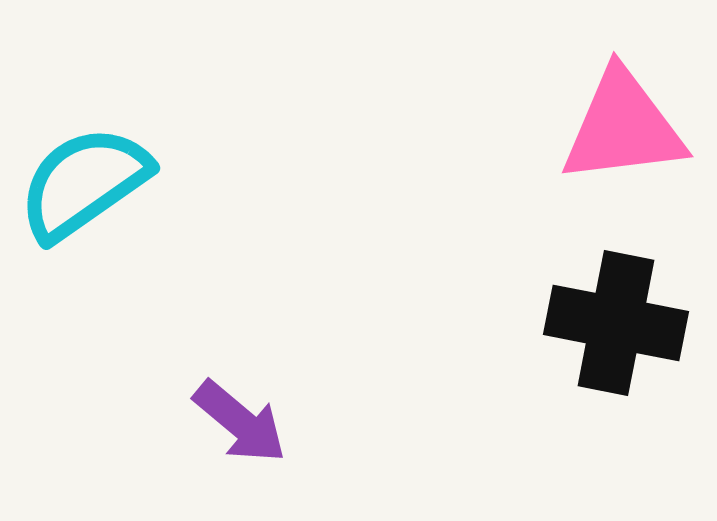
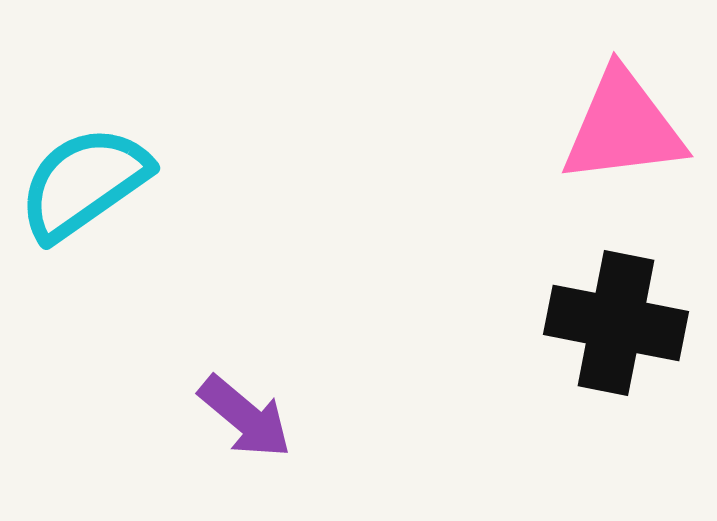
purple arrow: moved 5 px right, 5 px up
